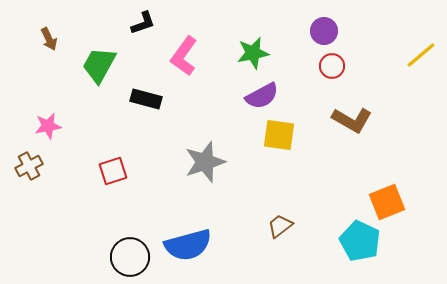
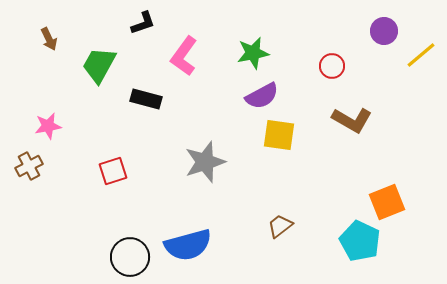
purple circle: moved 60 px right
